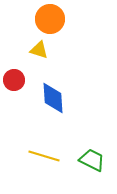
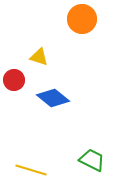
orange circle: moved 32 px right
yellow triangle: moved 7 px down
blue diamond: rotated 48 degrees counterclockwise
yellow line: moved 13 px left, 14 px down
